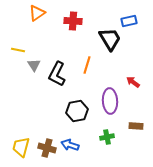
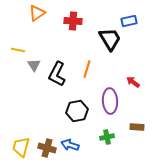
orange line: moved 4 px down
brown rectangle: moved 1 px right, 1 px down
